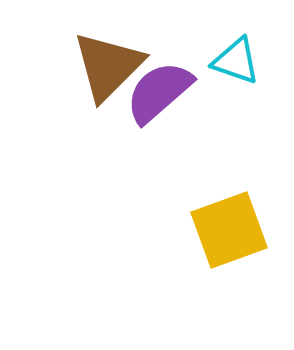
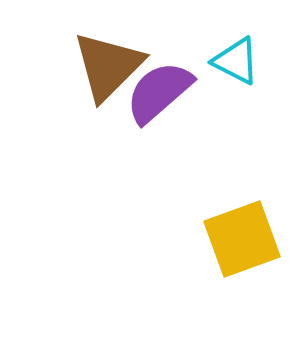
cyan triangle: rotated 8 degrees clockwise
yellow square: moved 13 px right, 9 px down
